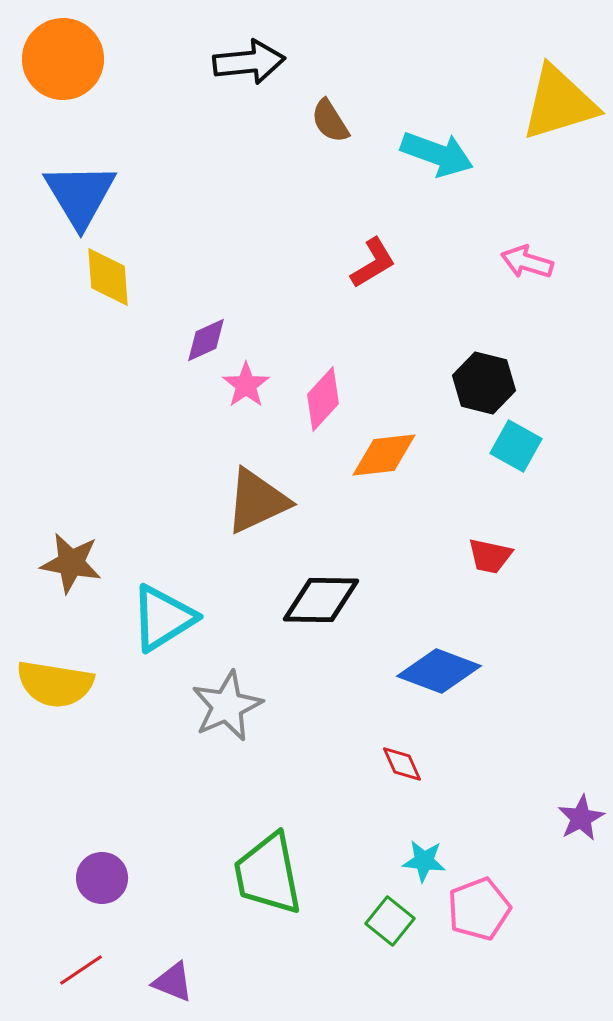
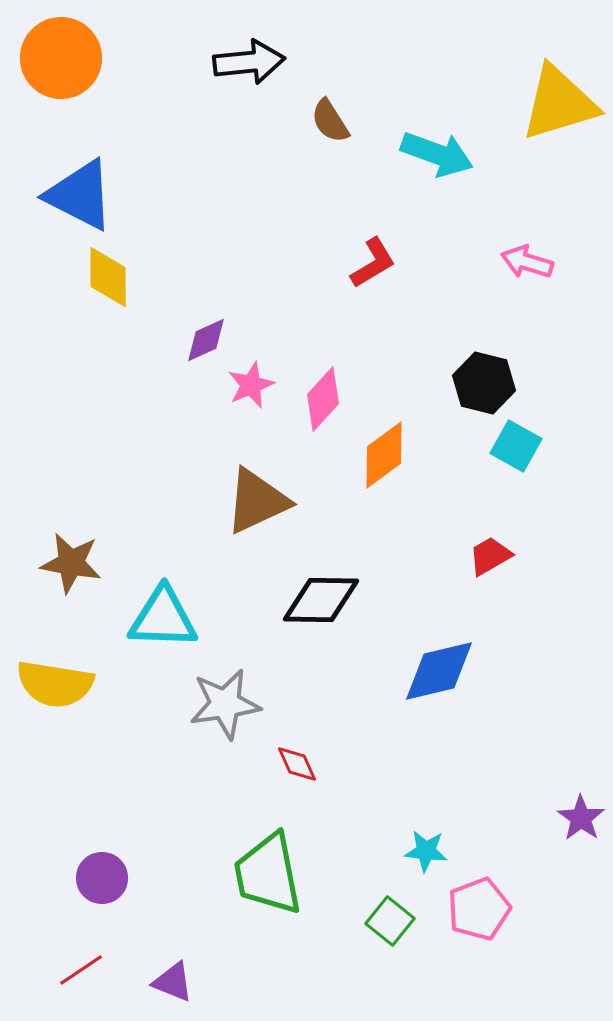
orange circle: moved 2 px left, 1 px up
blue triangle: rotated 32 degrees counterclockwise
yellow diamond: rotated 4 degrees clockwise
pink star: moved 5 px right; rotated 12 degrees clockwise
orange diamond: rotated 30 degrees counterclockwise
red trapezoid: rotated 138 degrees clockwise
cyan triangle: rotated 34 degrees clockwise
blue diamond: rotated 34 degrees counterclockwise
gray star: moved 2 px left, 2 px up; rotated 16 degrees clockwise
red diamond: moved 105 px left
purple star: rotated 9 degrees counterclockwise
cyan star: moved 2 px right, 10 px up
